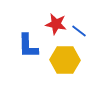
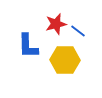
red star: rotated 25 degrees counterclockwise
blue line: moved 1 px left
